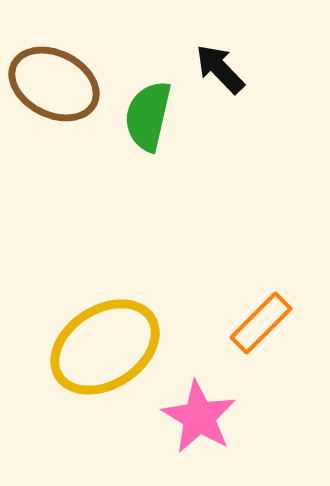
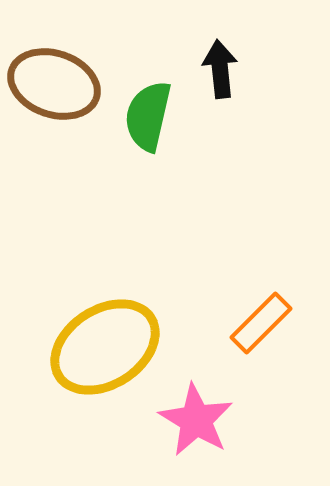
black arrow: rotated 38 degrees clockwise
brown ellipse: rotated 8 degrees counterclockwise
pink star: moved 3 px left, 3 px down
